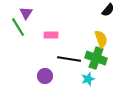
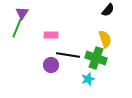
purple triangle: moved 4 px left
green line: moved 1 px left, 1 px down; rotated 54 degrees clockwise
yellow semicircle: moved 4 px right
black line: moved 1 px left, 4 px up
purple circle: moved 6 px right, 11 px up
